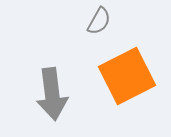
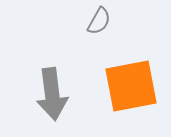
orange square: moved 4 px right, 10 px down; rotated 16 degrees clockwise
